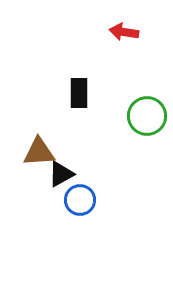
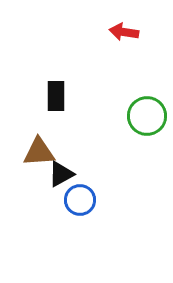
black rectangle: moved 23 px left, 3 px down
